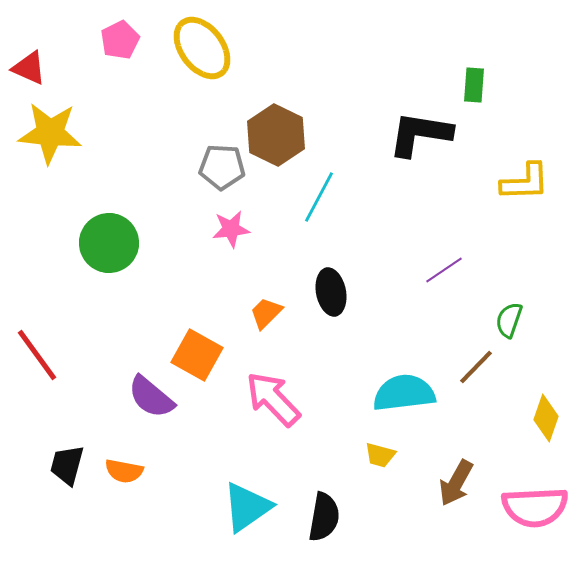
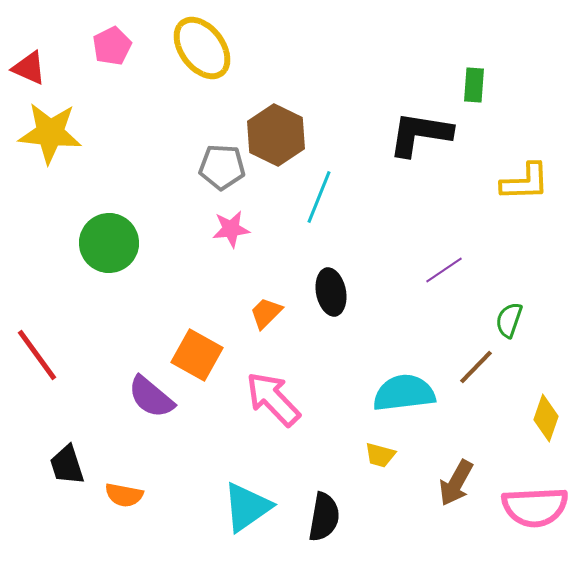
pink pentagon: moved 8 px left, 6 px down
cyan line: rotated 6 degrees counterclockwise
black trapezoid: rotated 33 degrees counterclockwise
orange semicircle: moved 24 px down
